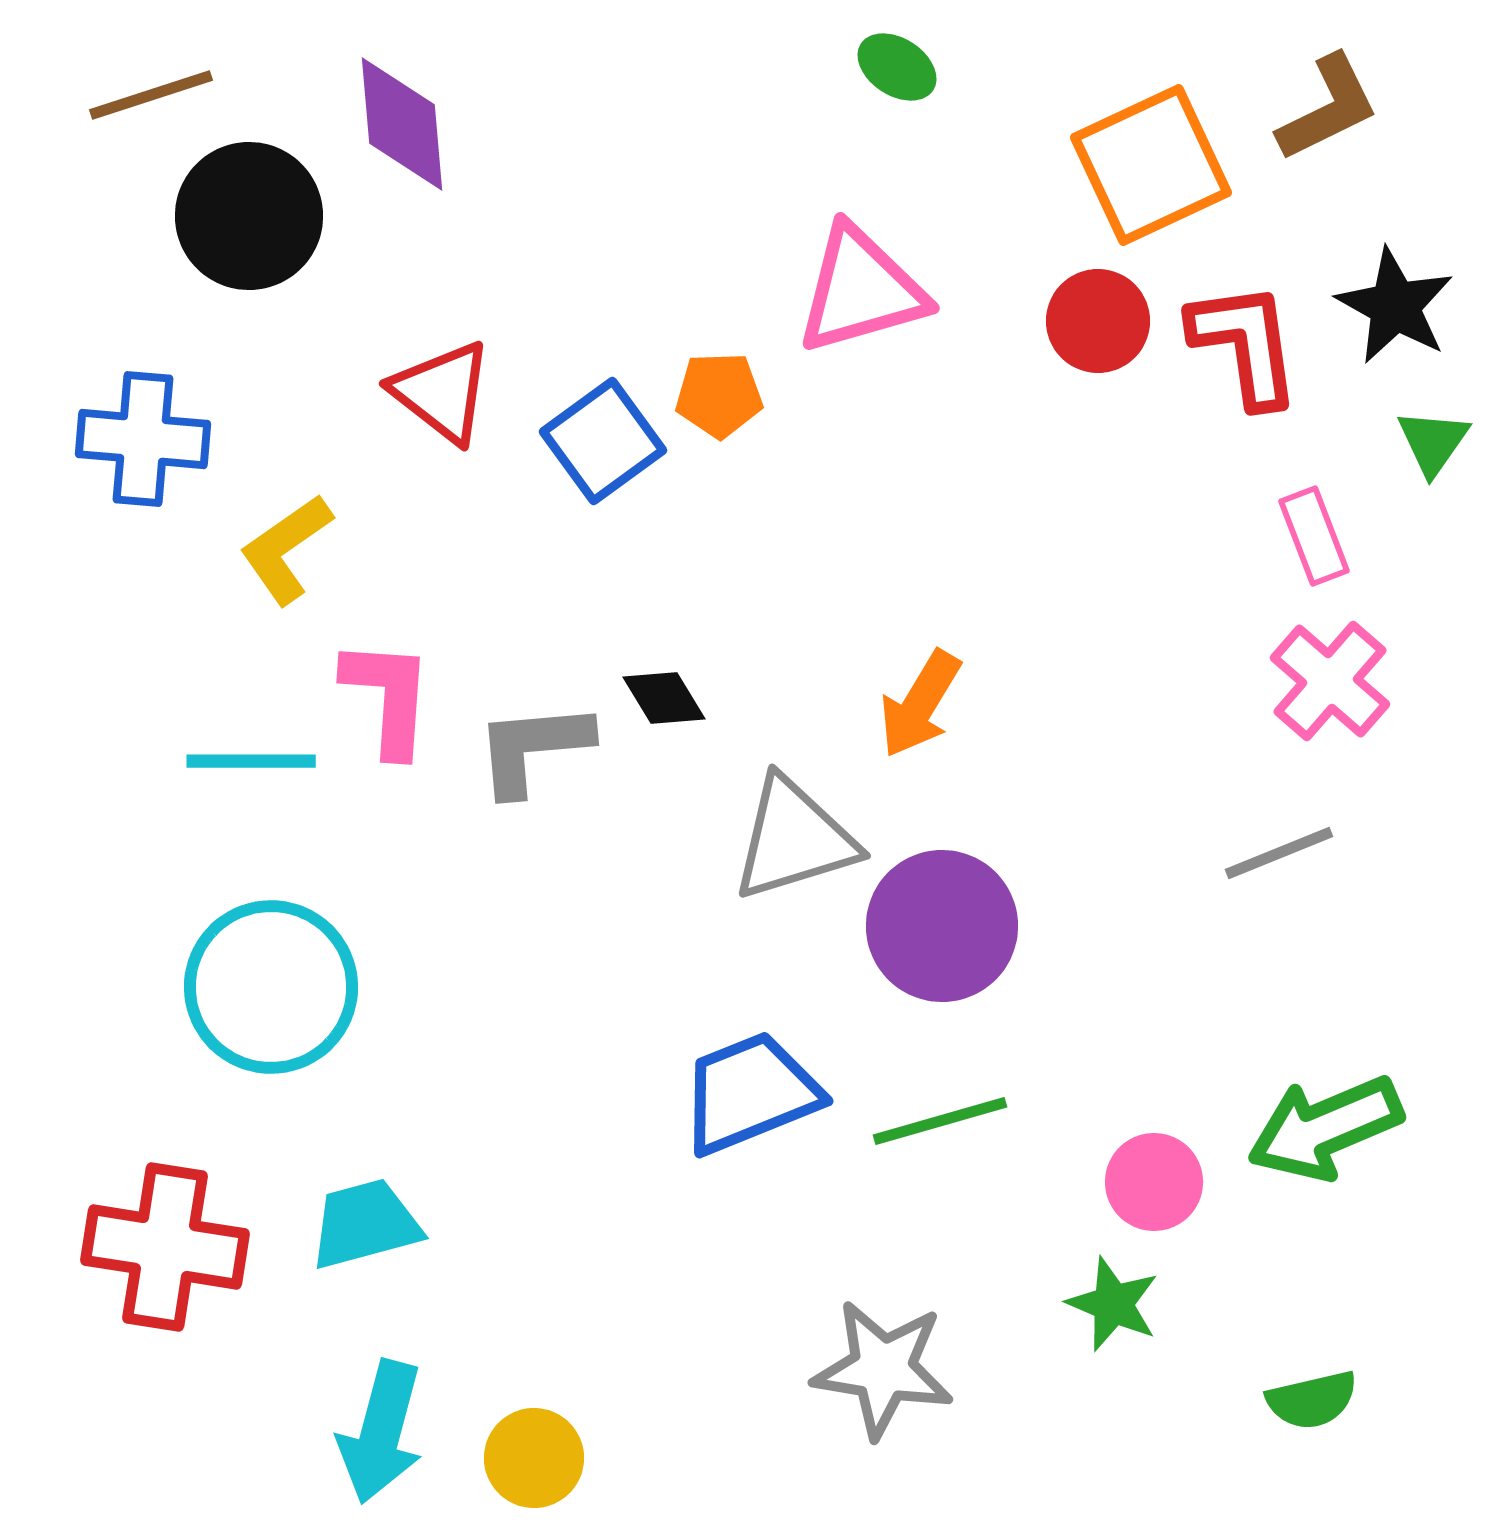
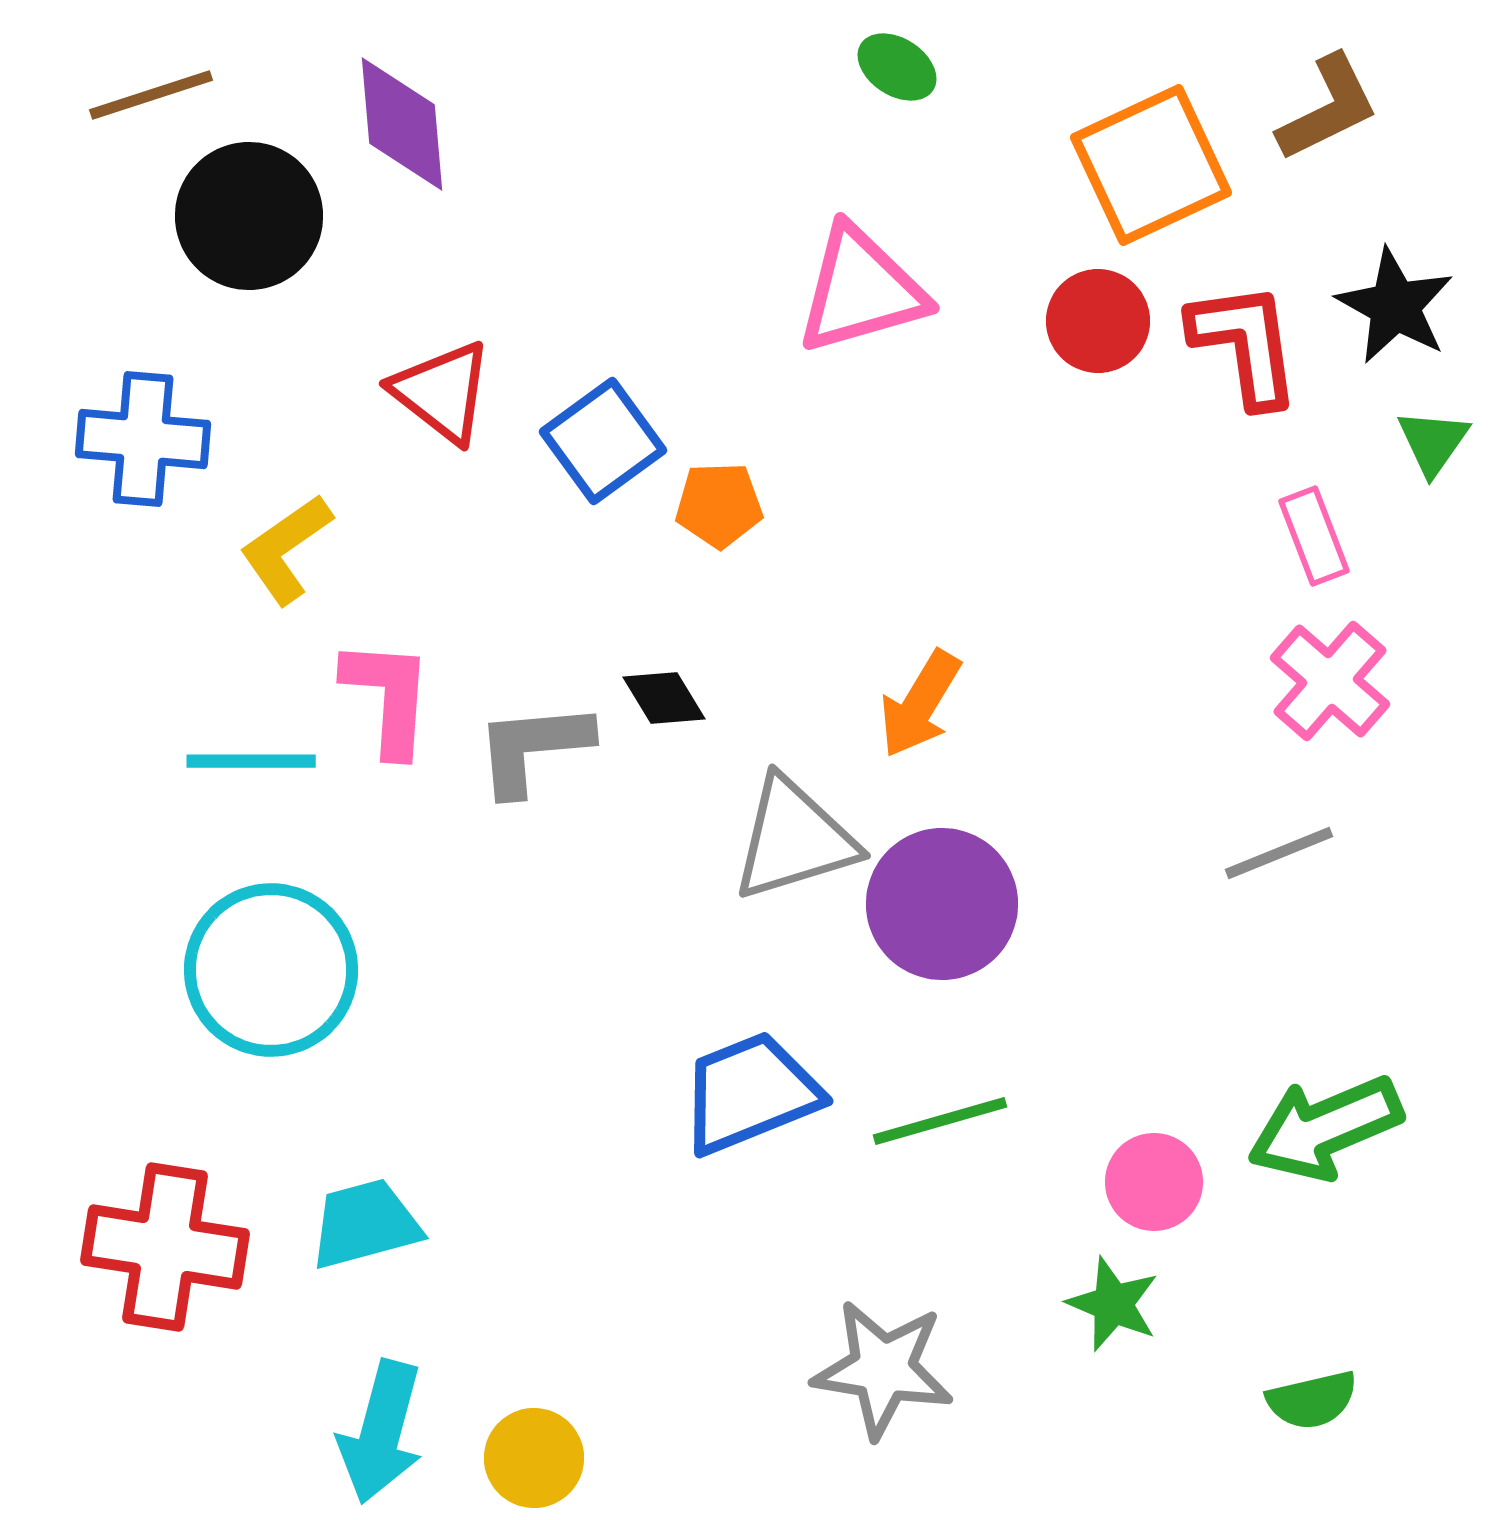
orange pentagon: moved 110 px down
purple circle: moved 22 px up
cyan circle: moved 17 px up
